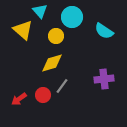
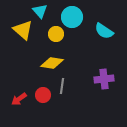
yellow circle: moved 2 px up
yellow diamond: rotated 25 degrees clockwise
gray line: rotated 28 degrees counterclockwise
